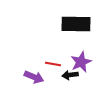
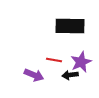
black rectangle: moved 6 px left, 2 px down
red line: moved 1 px right, 4 px up
purple arrow: moved 2 px up
